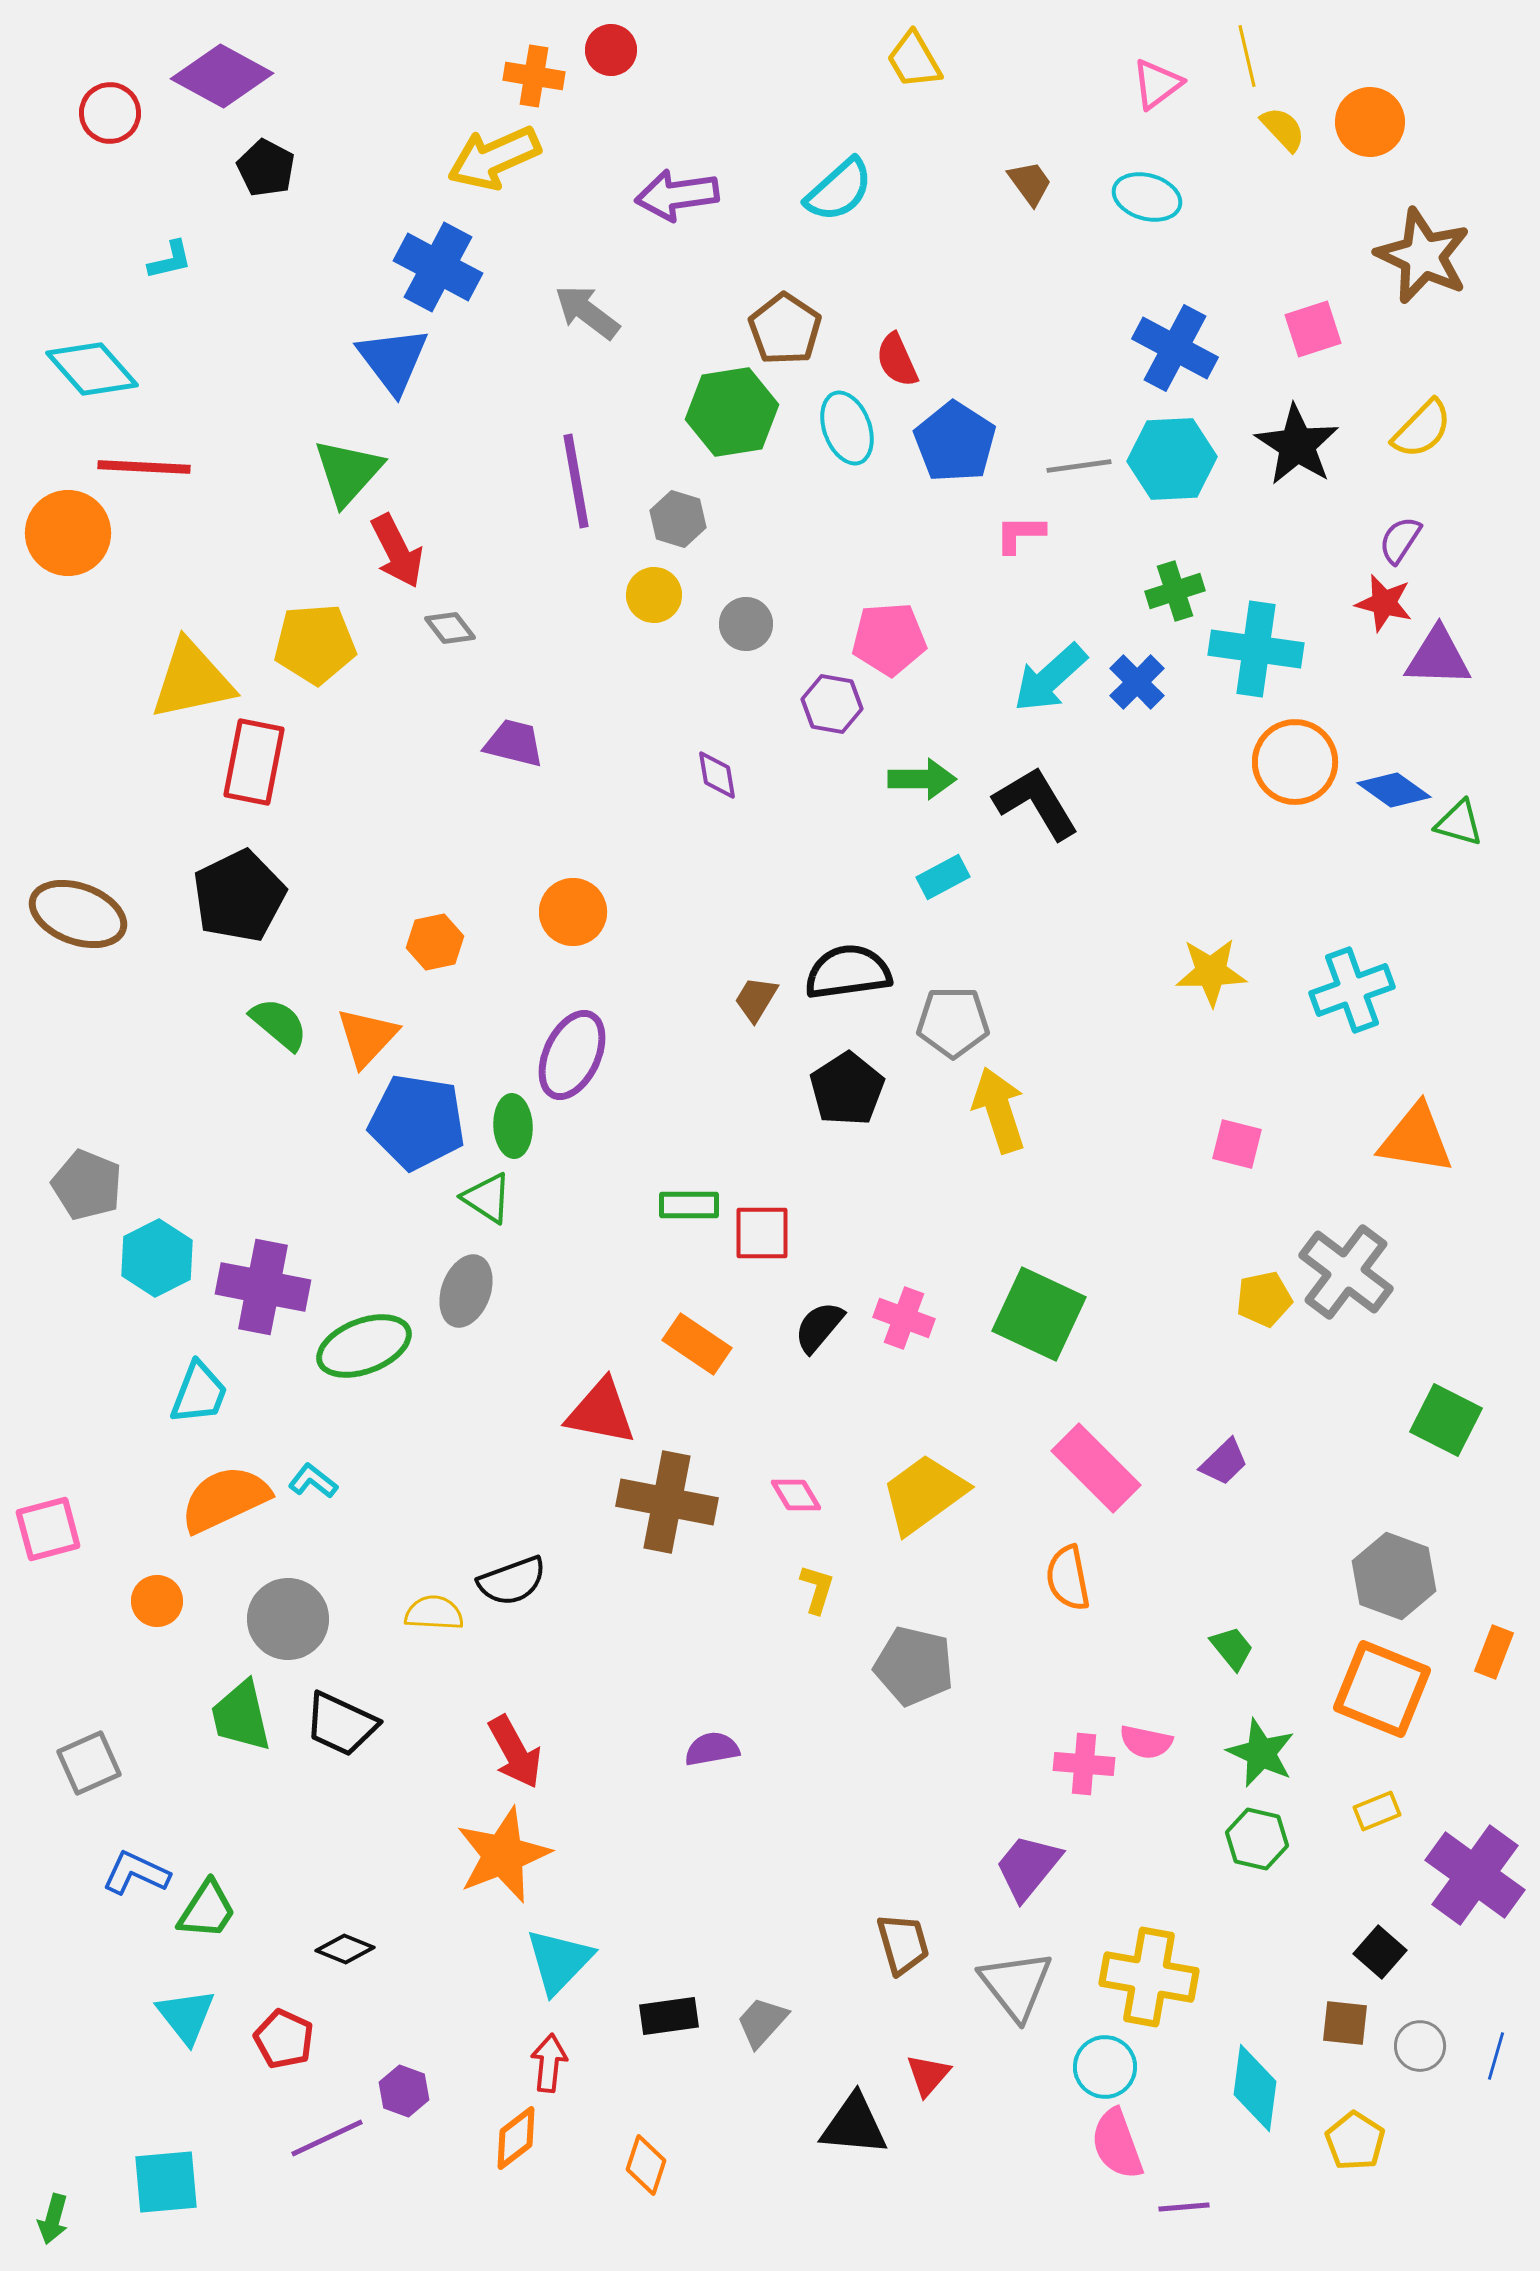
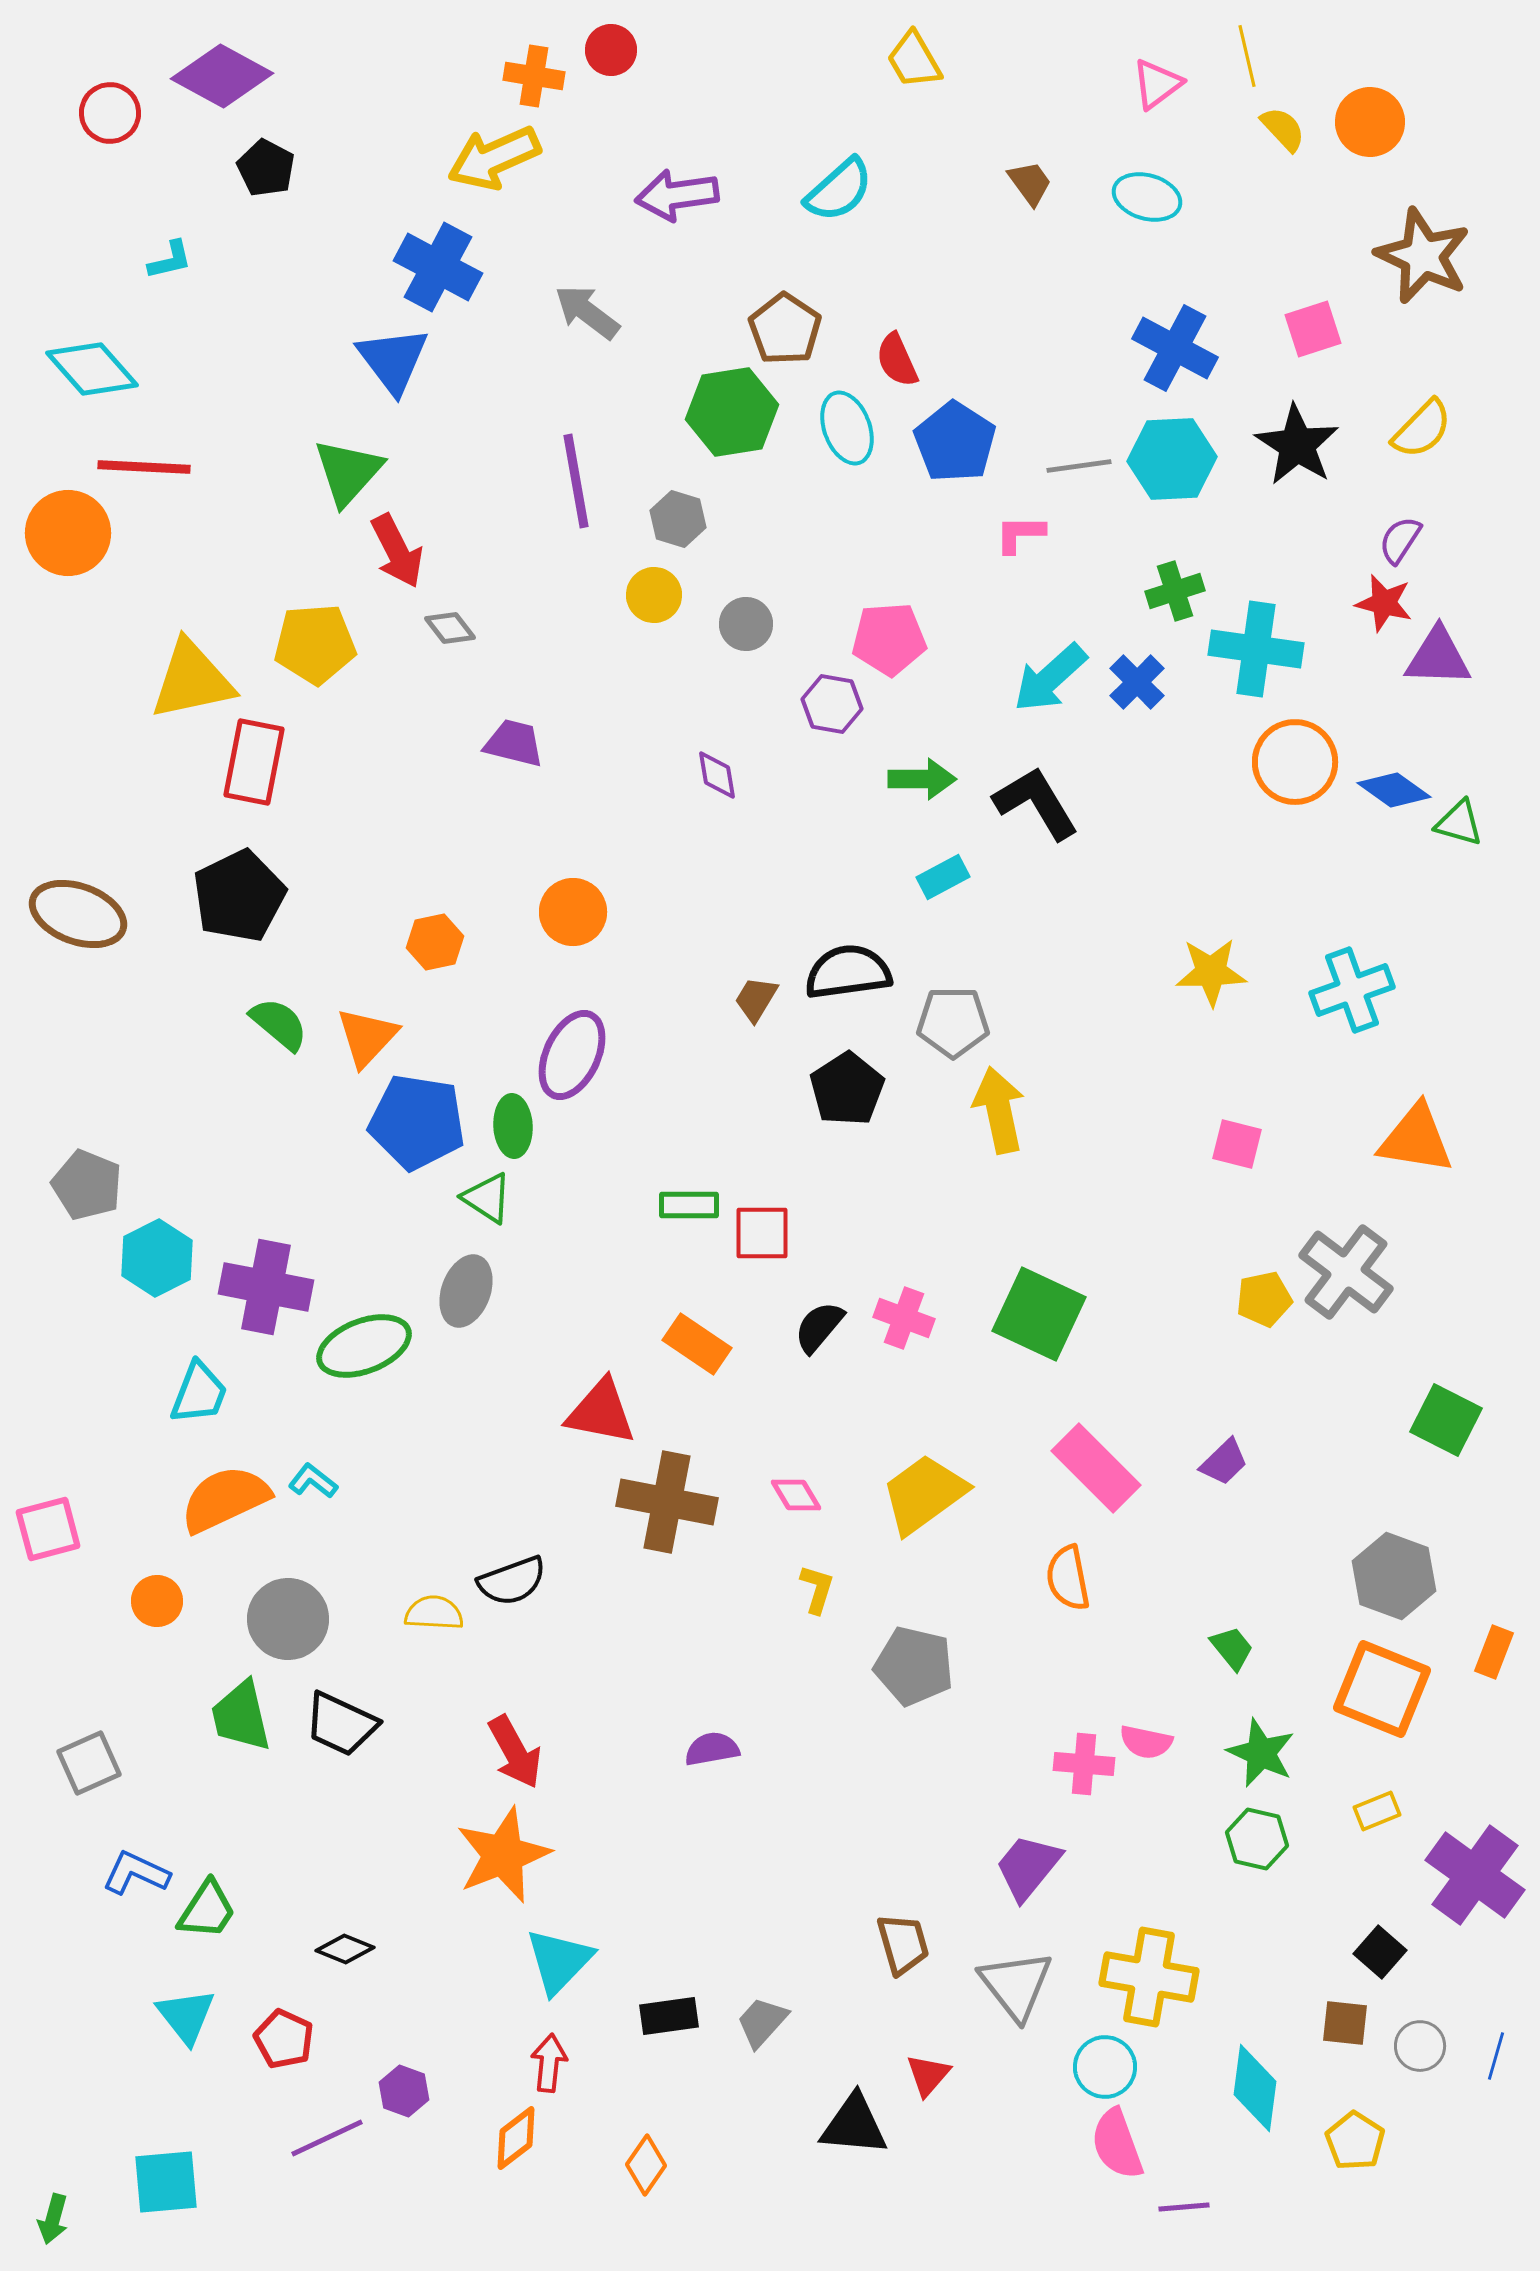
yellow arrow at (999, 1110): rotated 6 degrees clockwise
purple cross at (263, 1287): moved 3 px right
orange diamond at (646, 2165): rotated 16 degrees clockwise
